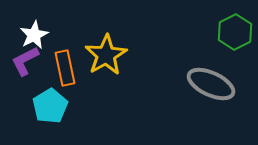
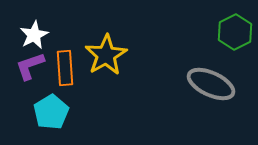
purple L-shape: moved 5 px right, 5 px down; rotated 8 degrees clockwise
orange rectangle: rotated 8 degrees clockwise
cyan pentagon: moved 1 px right, 6 px down
